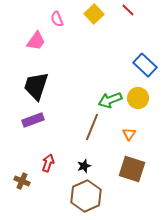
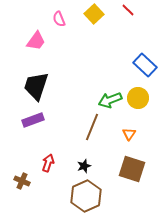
pink semicircle: moved 2 px right
